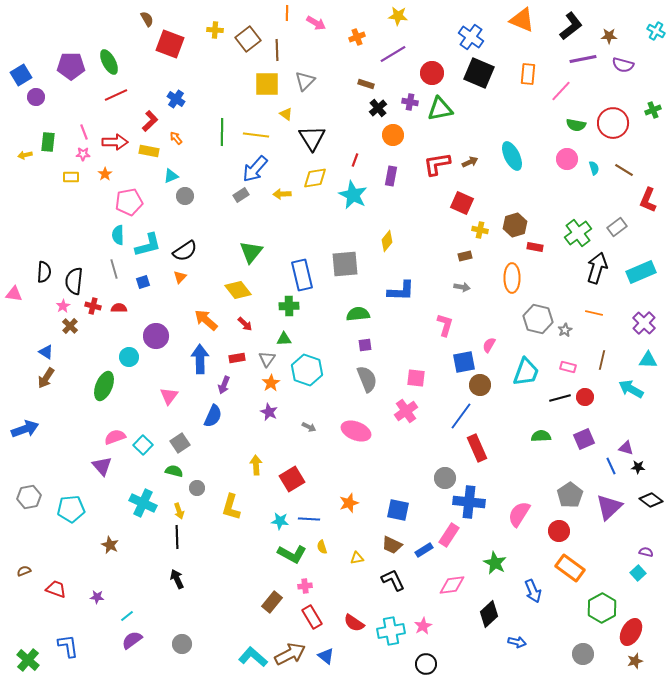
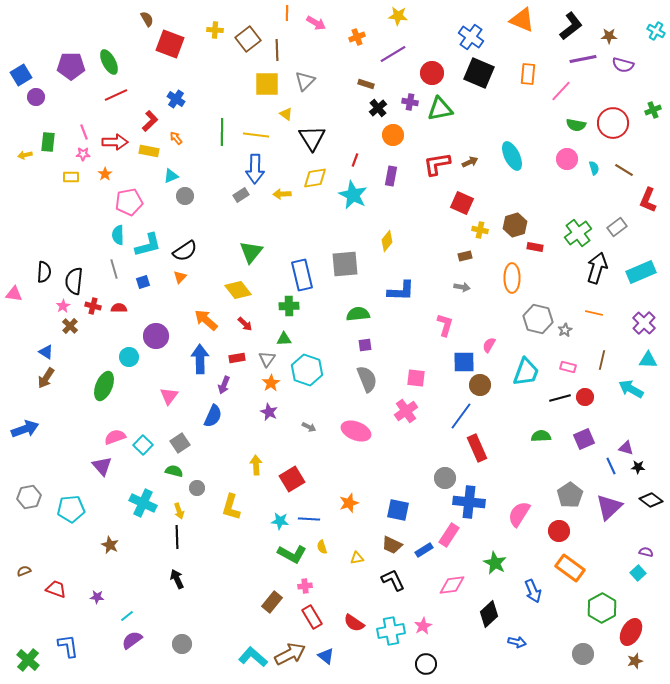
blue arrow at (255, 169): rotated 40 degrees counterclockwise
blue square at (464, 362): rotated 10 degrees clockwise
